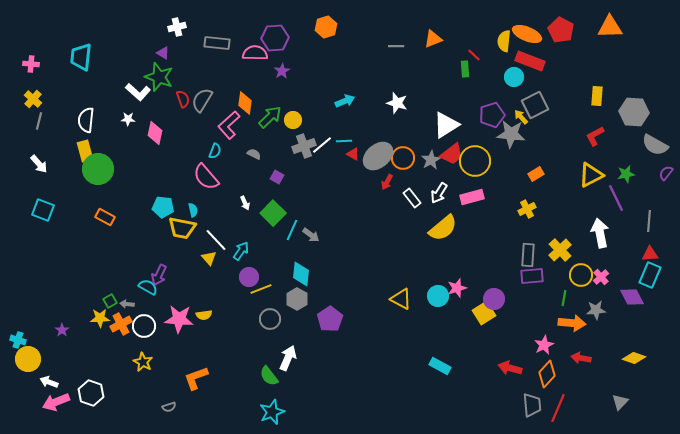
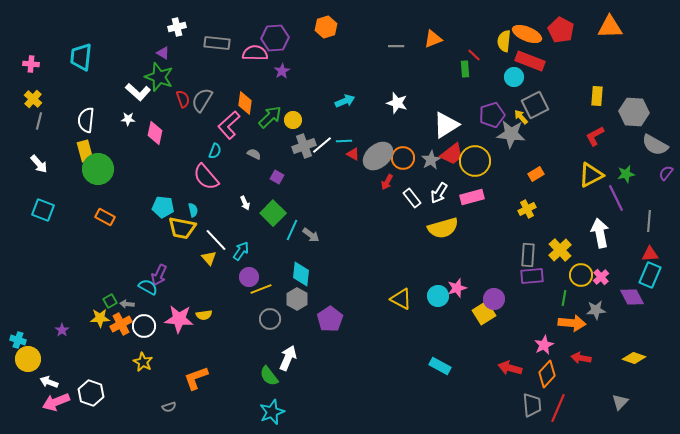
yellow semicircle at (443, 228): rotated 24 degrees clockwise
